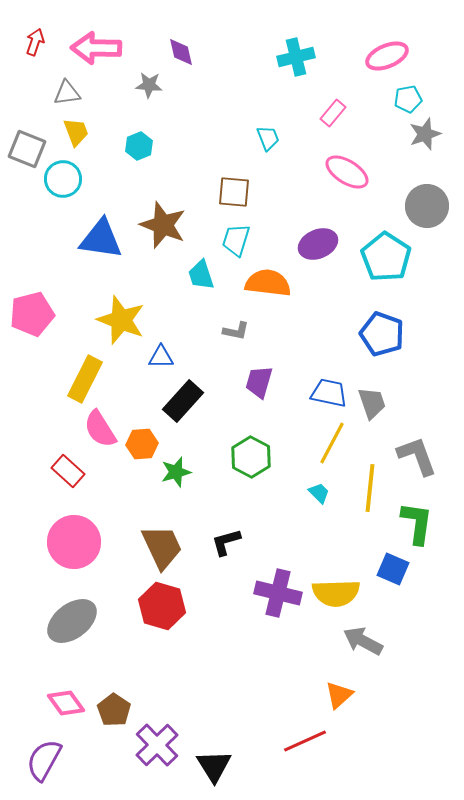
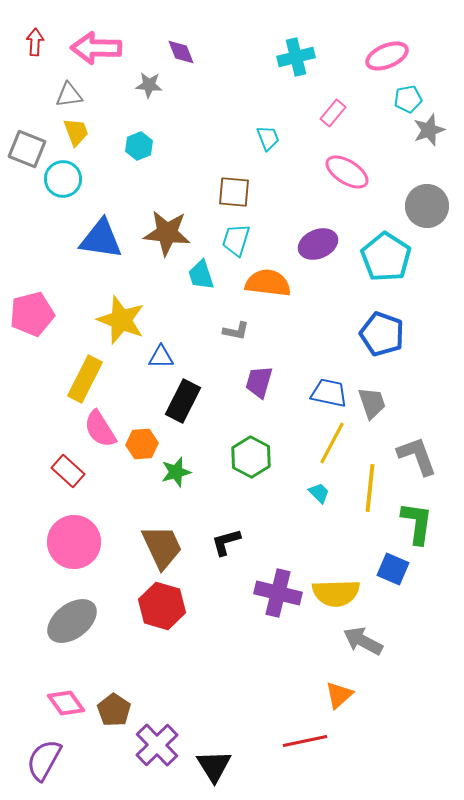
red arrow at (35, 42): rotated 16 degrees counterclockwise
purple diamond at (181, 52): rotated 8 degrees counterclockwise
gray triangle at (67, 93): moved 2 px right, 2 px down
gray star at (425, 134): moved 4 px right, 4 px up
brown star at (163, 225): moved 4 px right, 8 px down; rotated 15 degrees counterclockwise
black rectangle at (183, 401): rotated 15 degrees counterclockwise
red line at (305, 741): rotated 12 degrees clockwise
